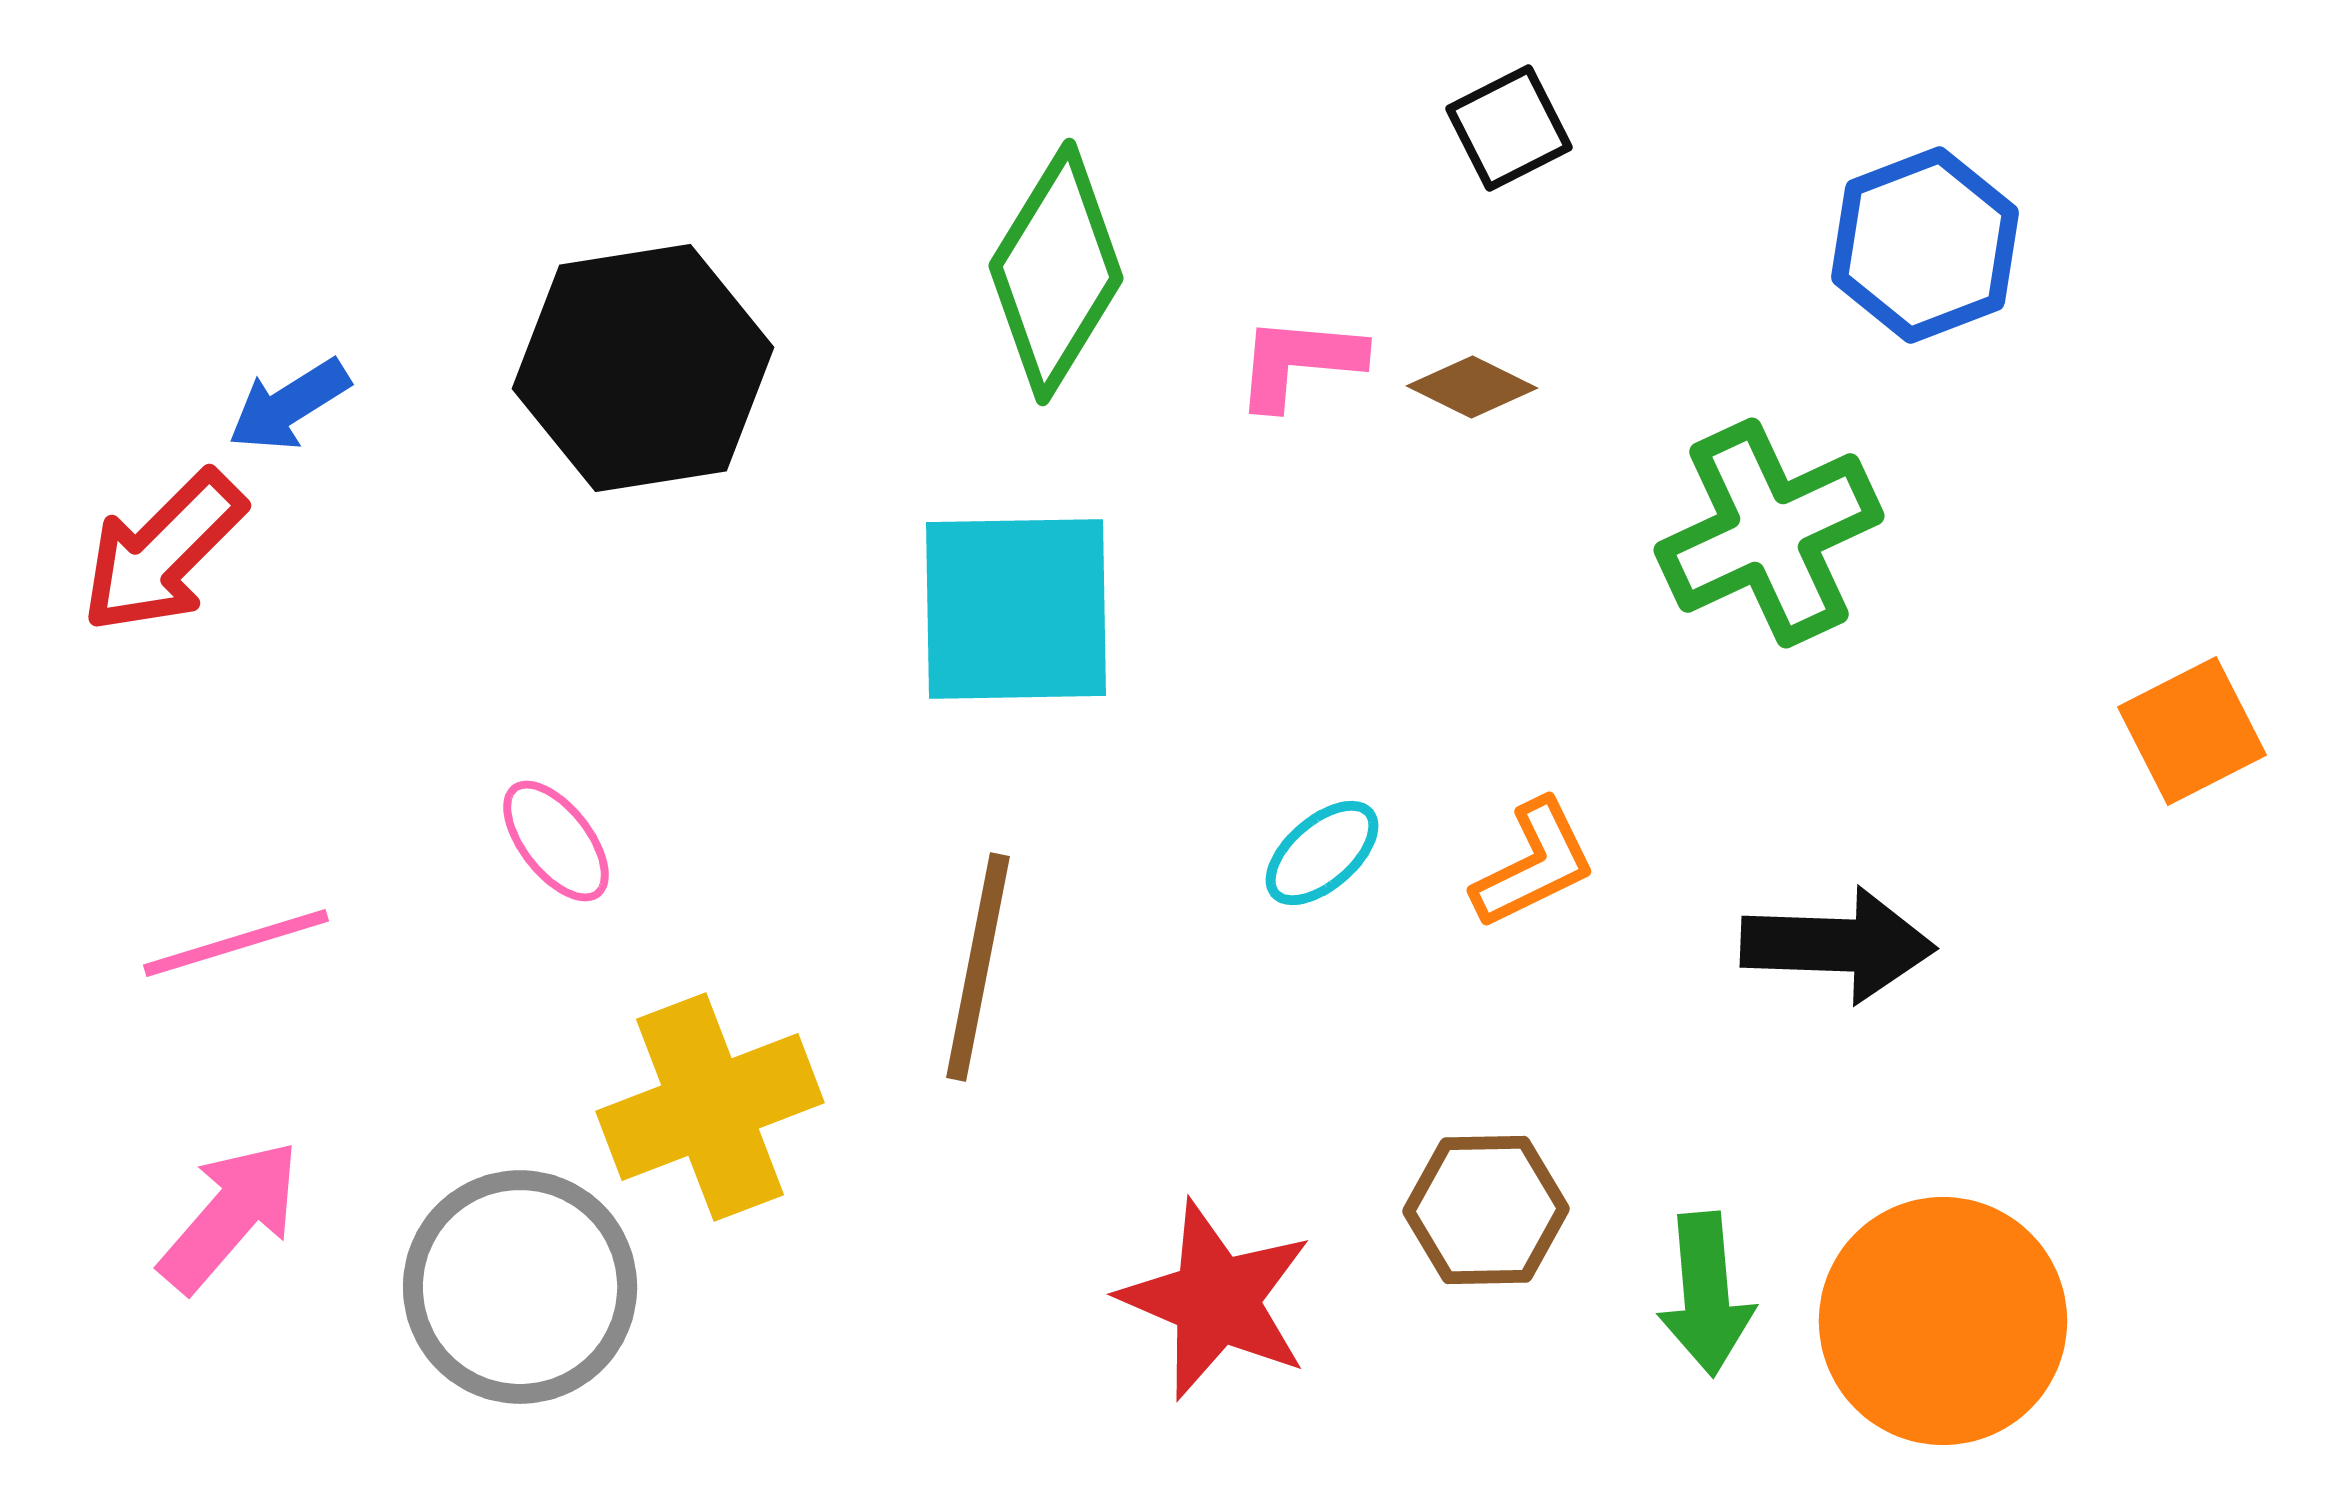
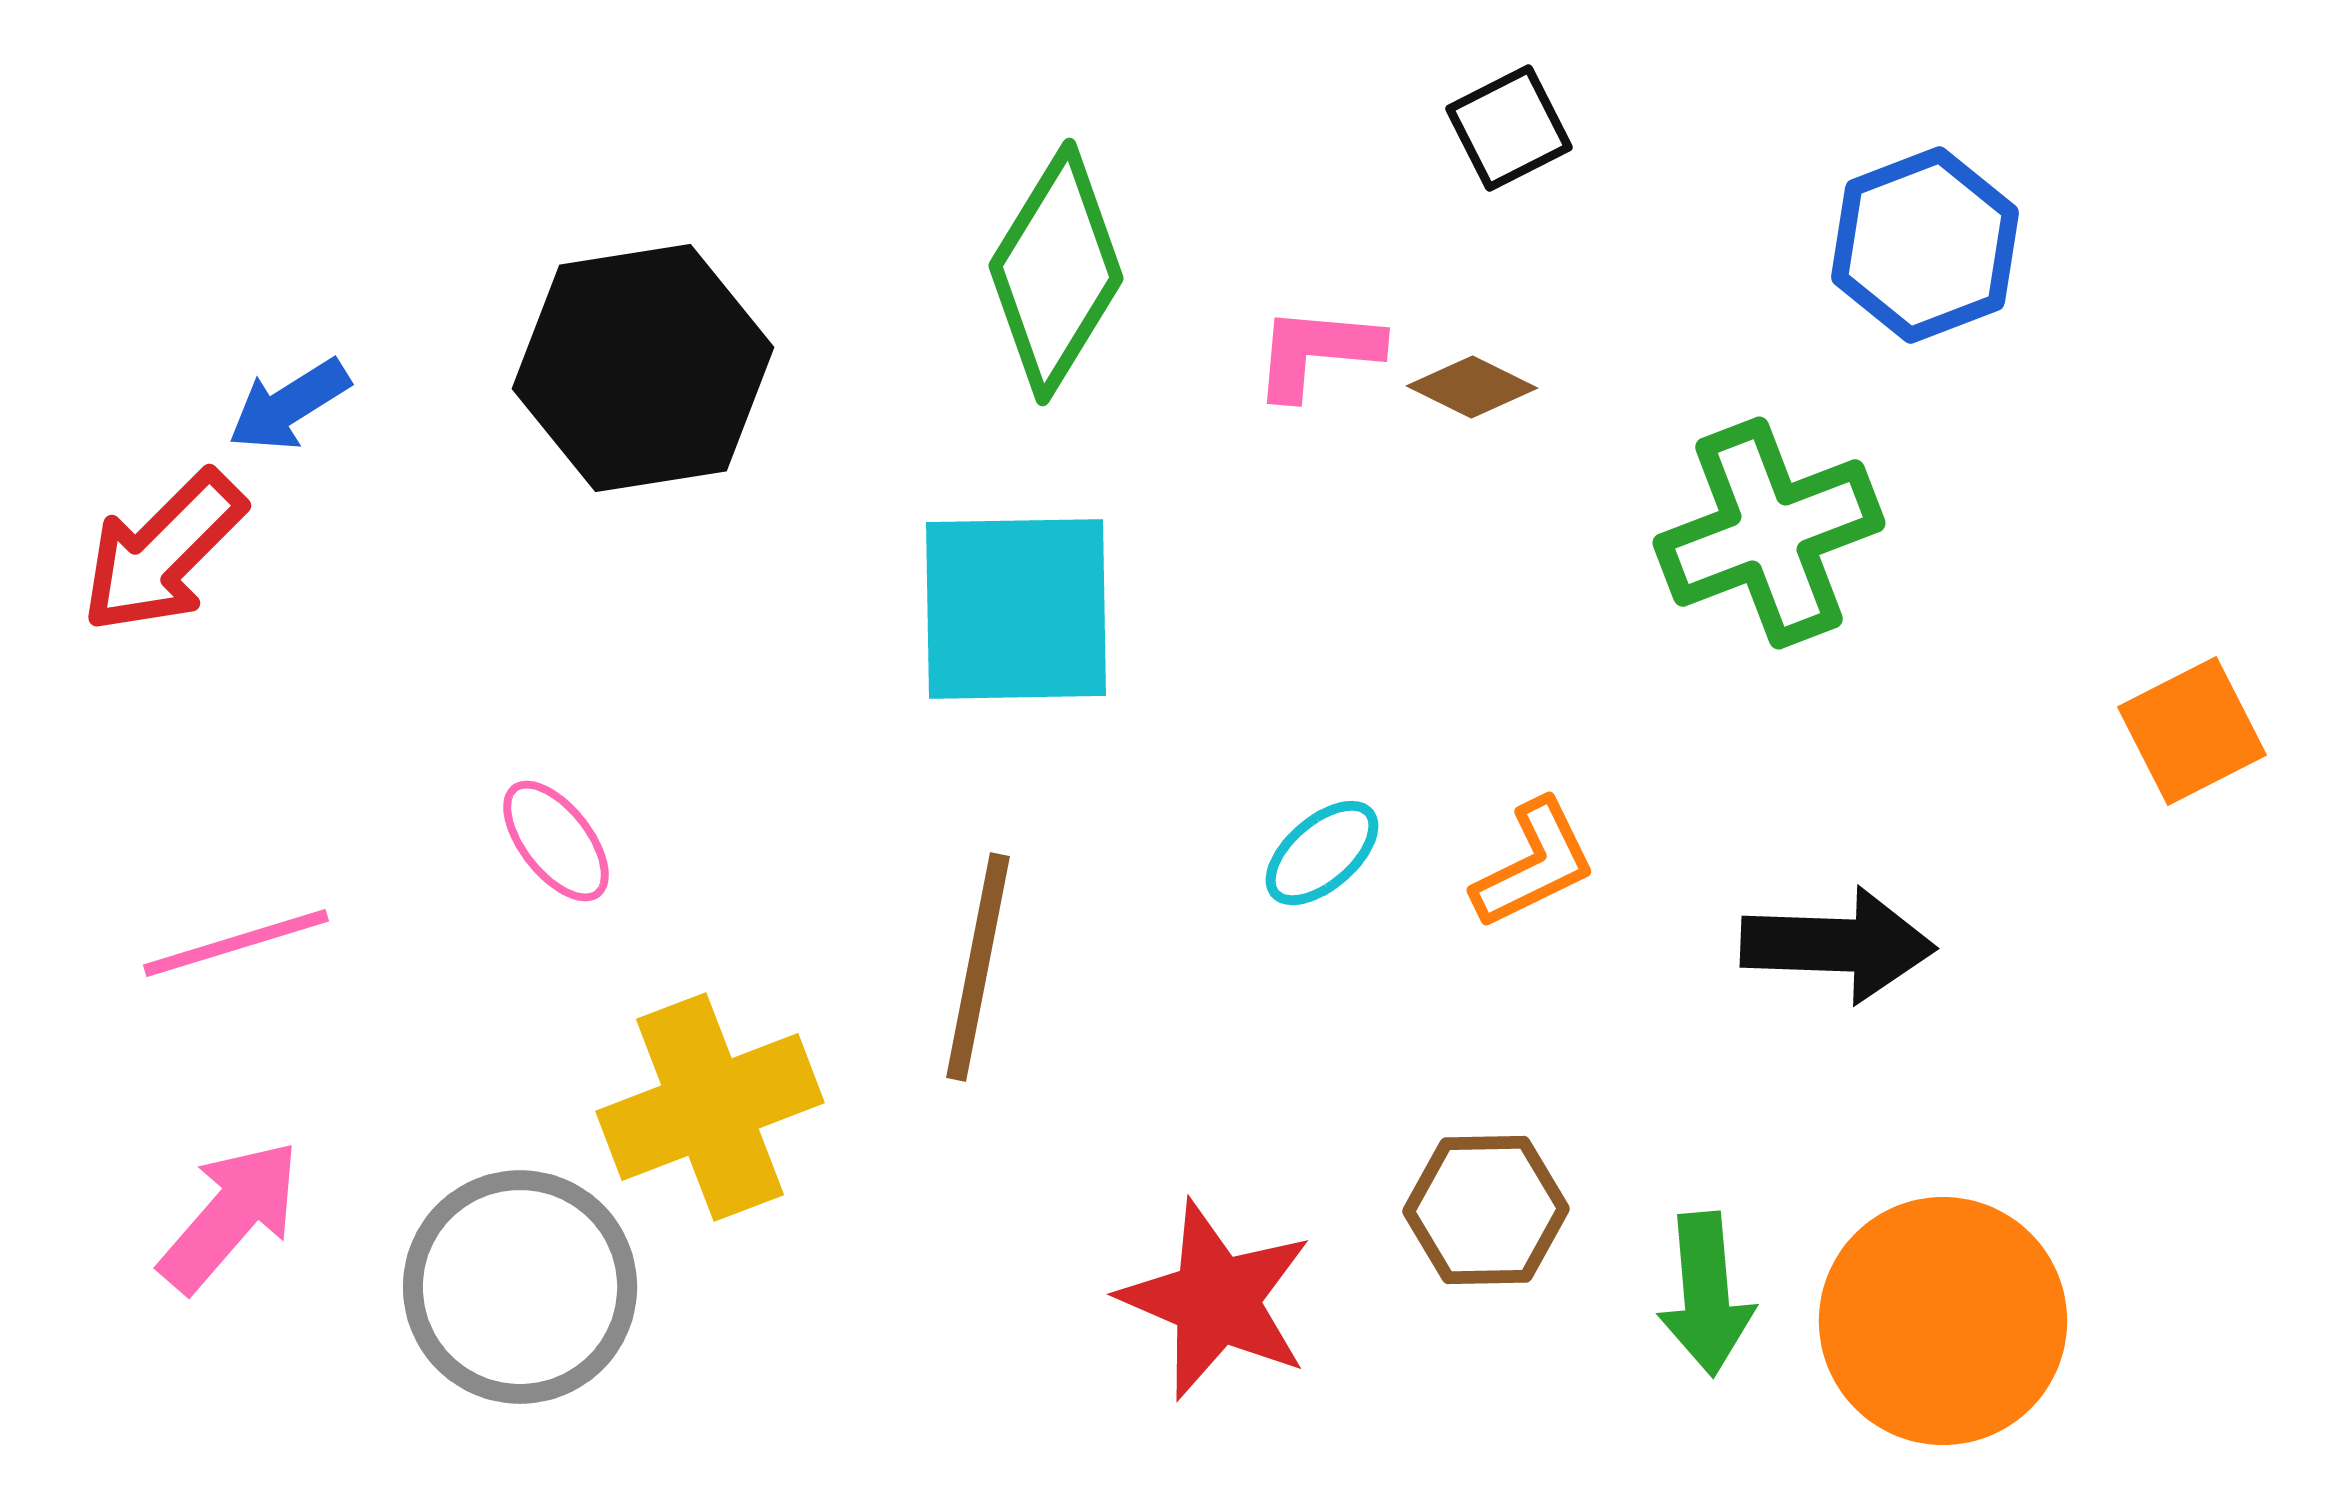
pink L-shape: moved 18 px right, 10 px up
green cross: rotated 4 degrees clockwise
